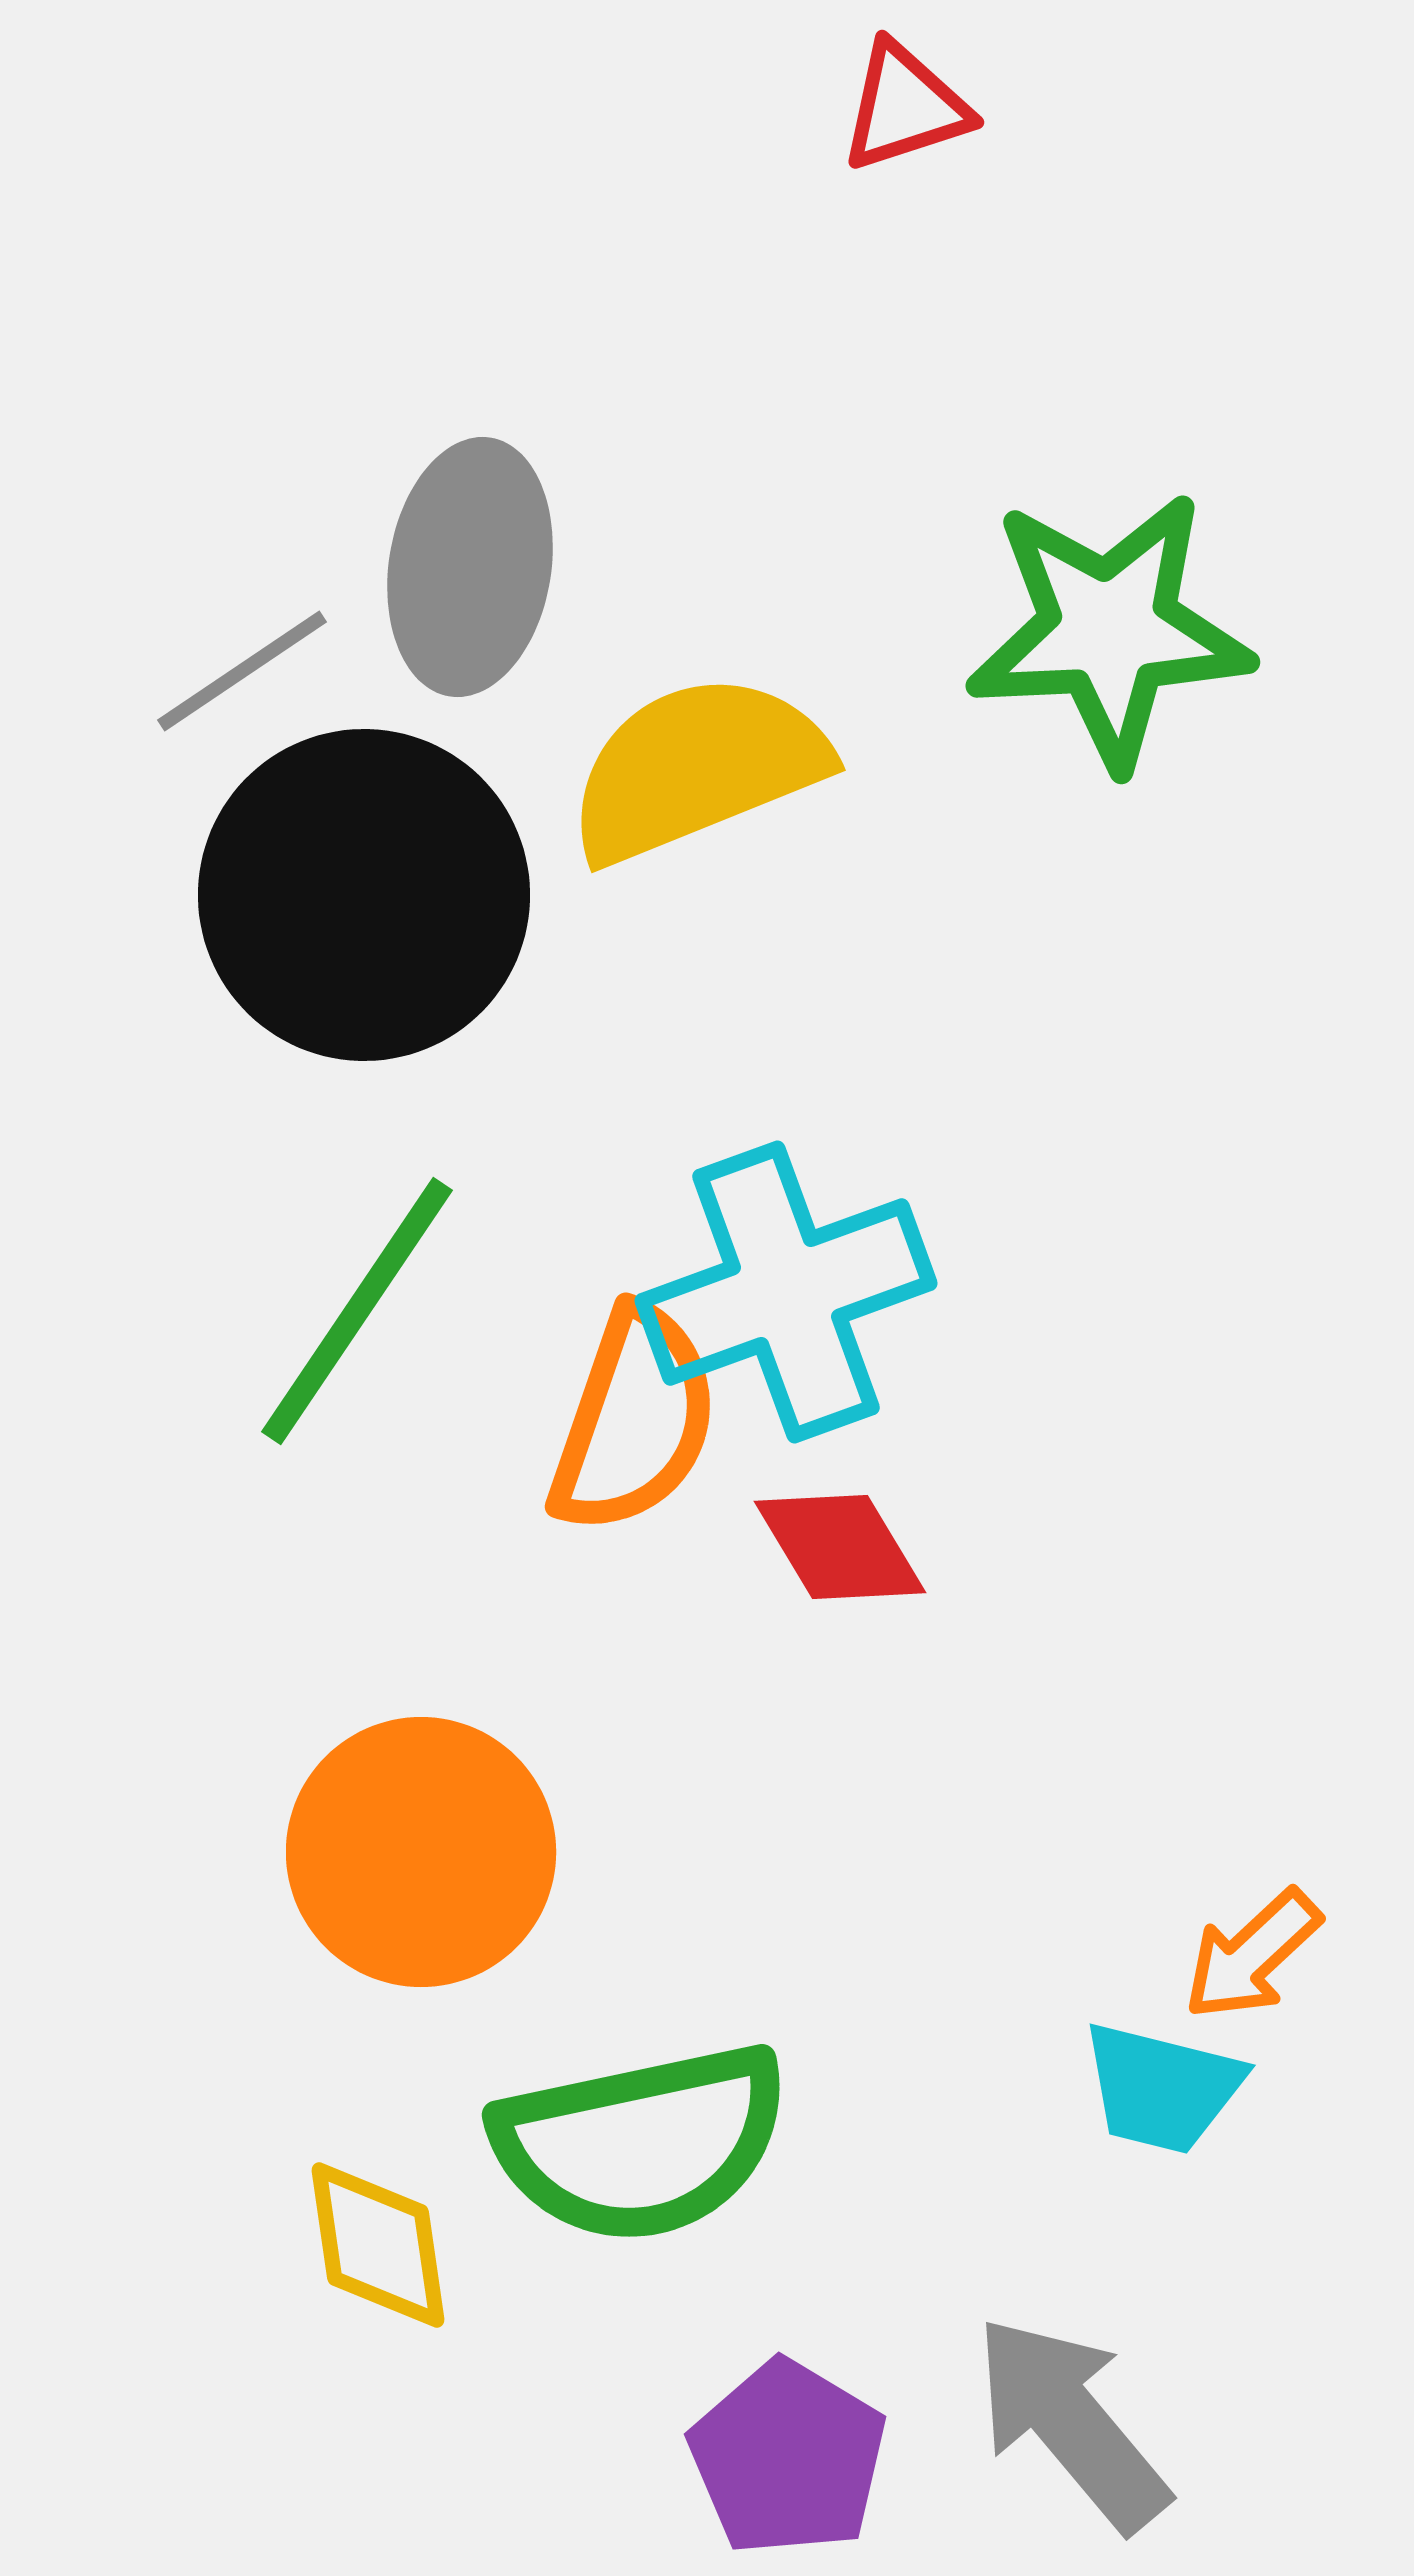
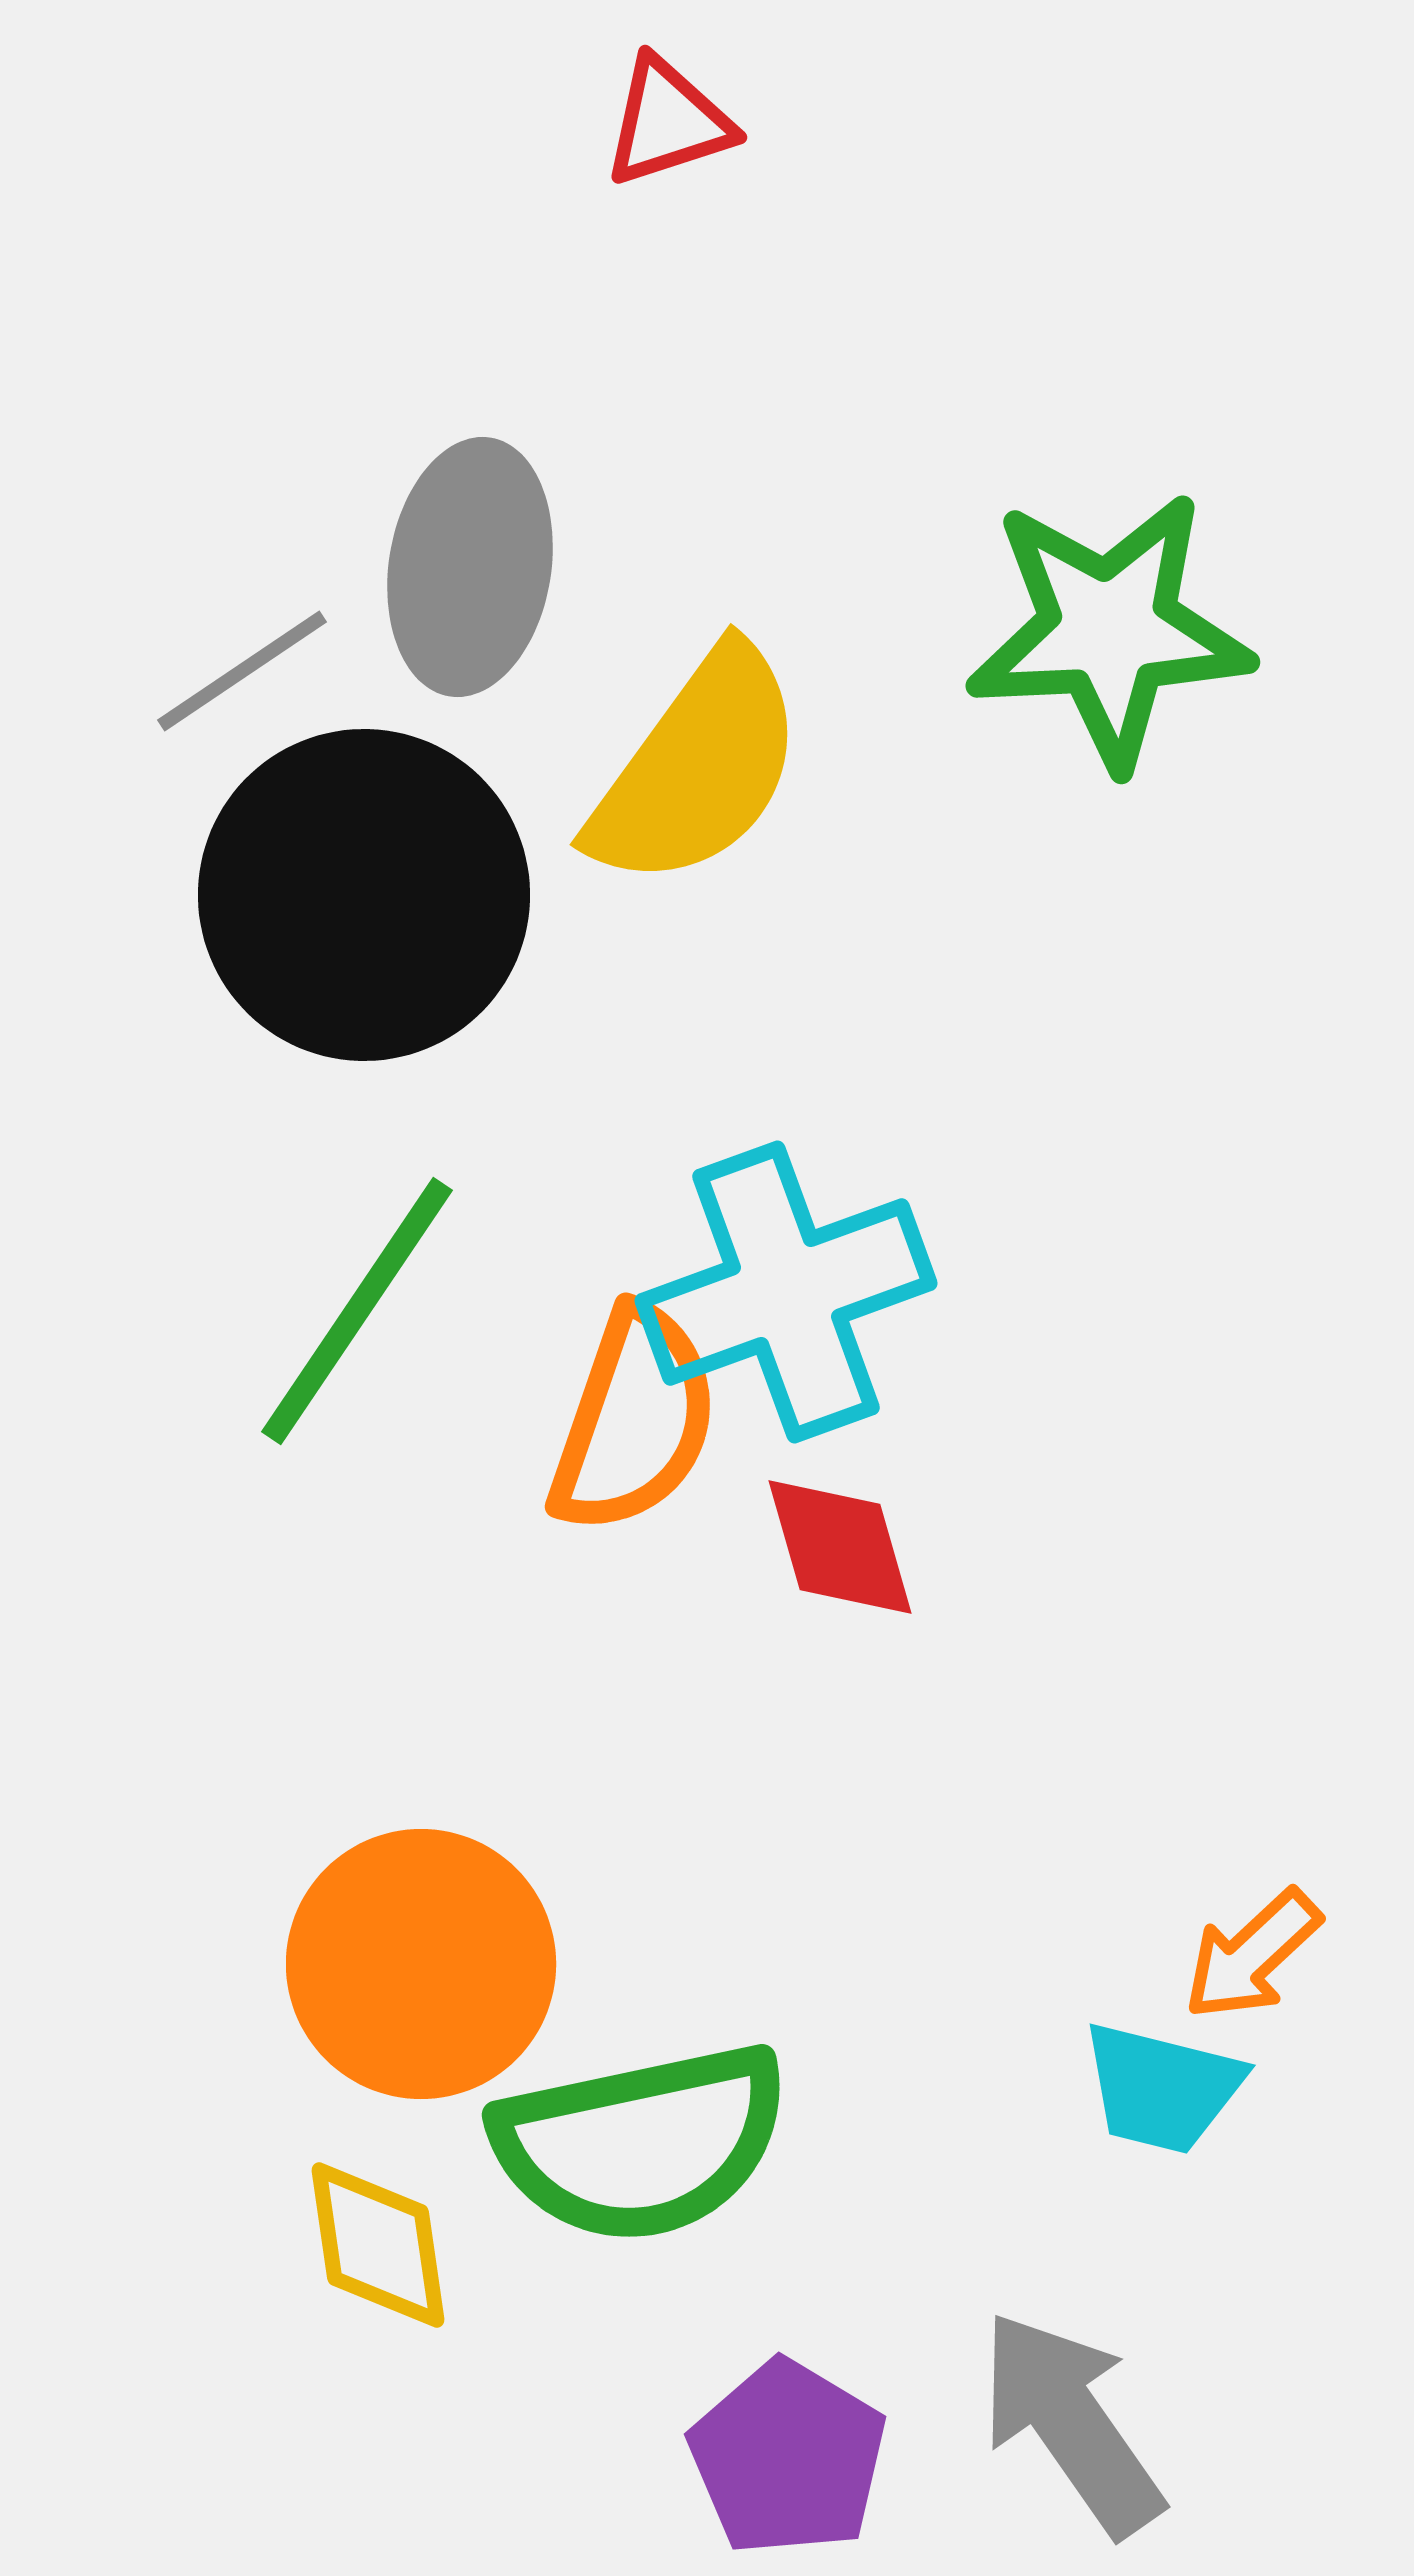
red triangle: moved 237 px left, 15 px down
yellow semicircle: rotated 148 degrees clockwise
red diamond: rotated 15 degrees clockwise
orange circle: moved 112 px down
gray arrow: rotated 5 degrees clockwise
